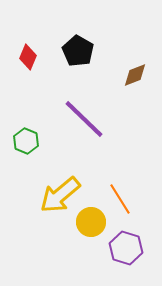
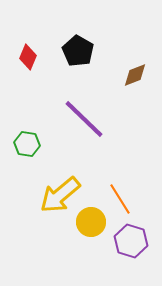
green hexagon: moved 1 px right, 3 px down; rotated 15 degrees counterclockwise
purple hexagon: moved 5 px right, 7 px up
